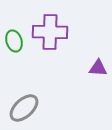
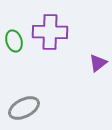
purple triangle: moved 5 px up; rotated 42 degrees counterclockwise
gray ellipse: rotated 16 degrees clockwise
